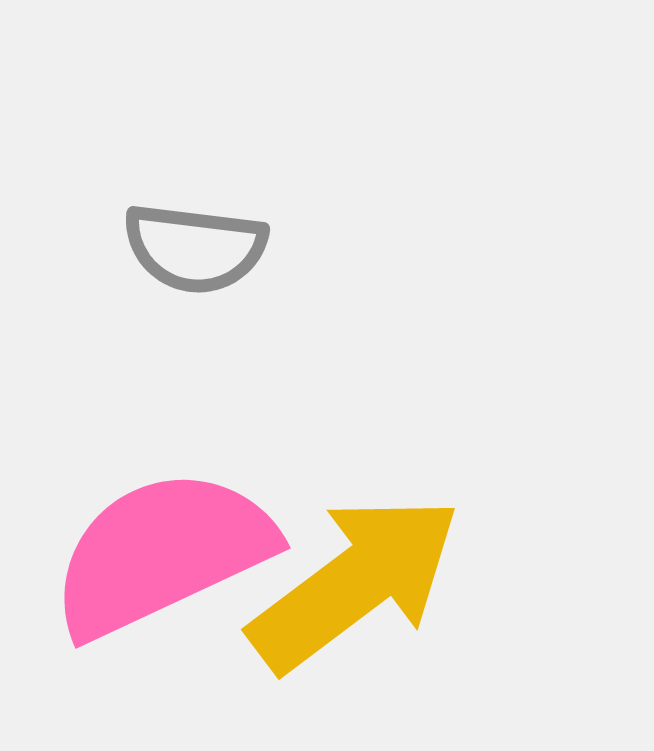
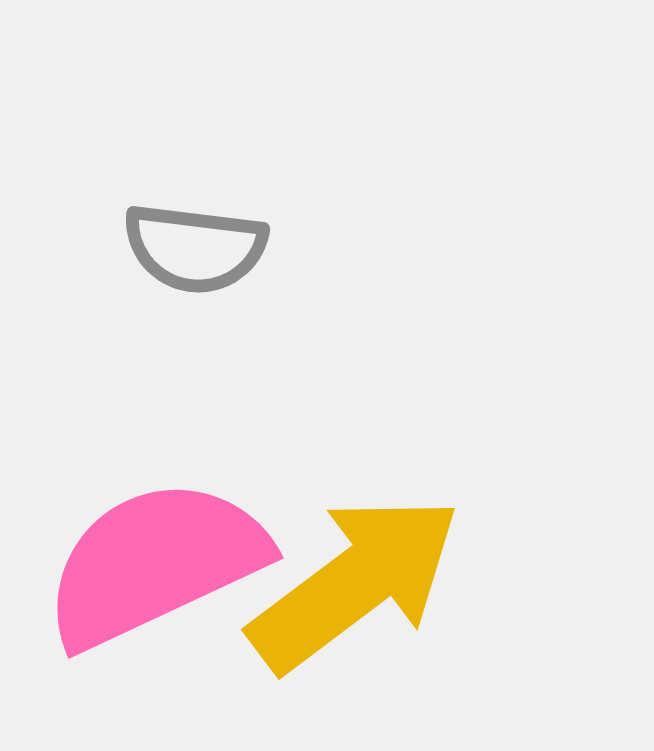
pink semicircle: moved 7 px left, 10 px down
